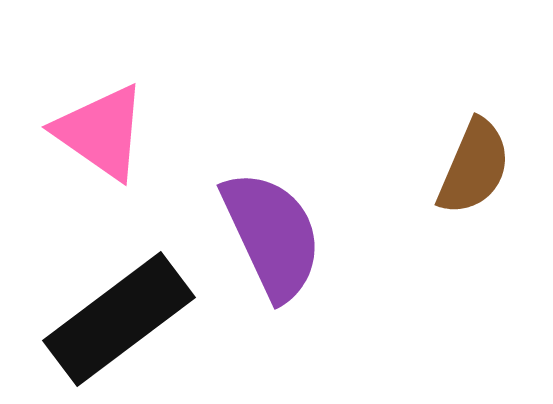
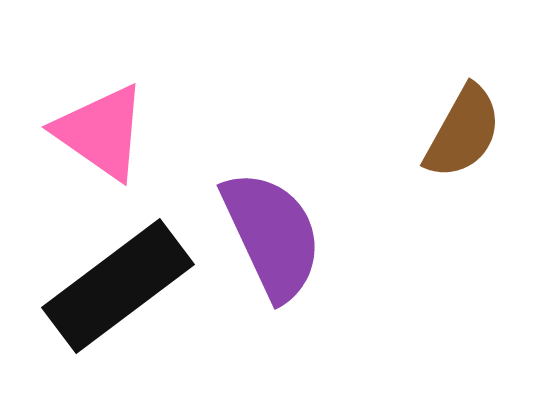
brown semicircle: moved 11 px left, 35 px up; rotated 6 degrees clockwise
black rectangle: moved 1 px left, 33 px up
